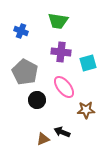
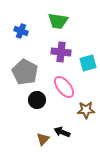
brown triangle: rotated 24 degrees counterclockwise
